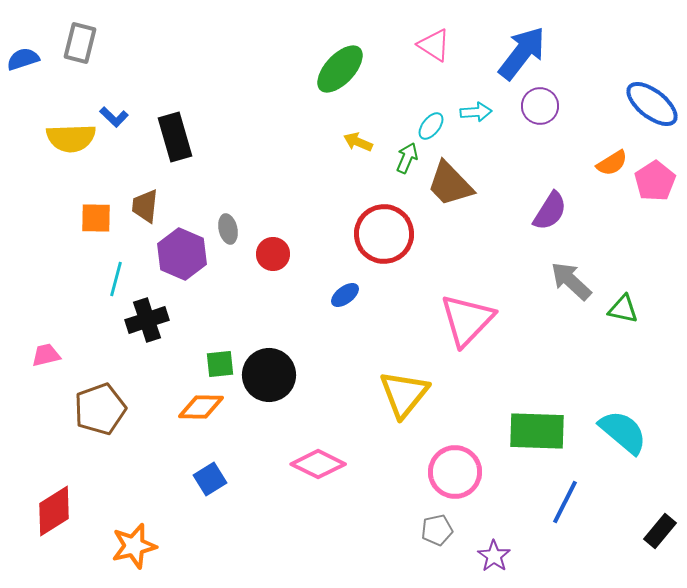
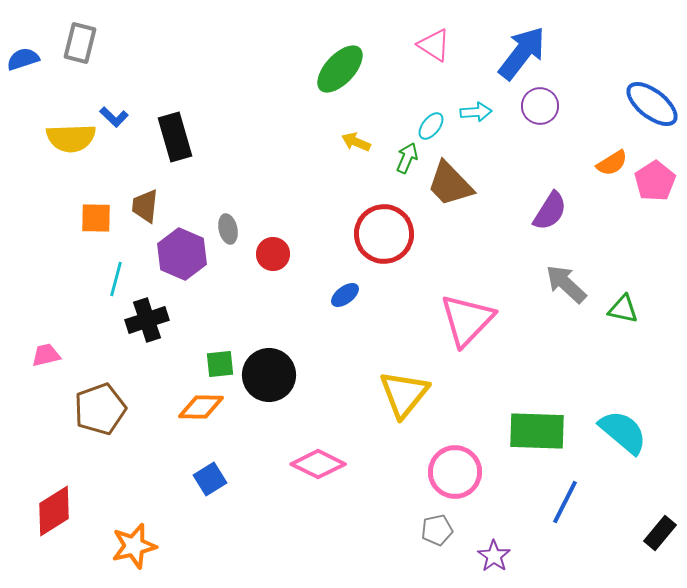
yellow arrow at (358, 142): moved 2 px left
gray arrow at (571, 281): moved 5 px left, 3 px down
black rectangle at (660, 531): moved 2 px down
